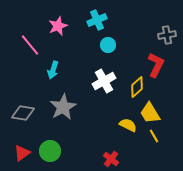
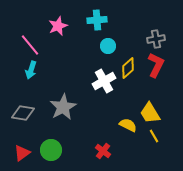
cyan cross: rotated 18 degrees clockwise
gray cross: moved 11 px left, 4 px down
cyan circle: moved 1 px down
cyan arrow: moved 22 px left
yellow diamond: moved 9 px left, 19 px up
green circle: moved 1 px right, 1 px up
red cross: moved 8 px left, 8 px up
